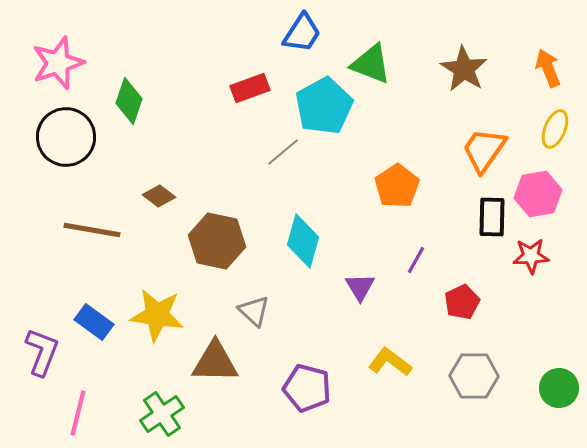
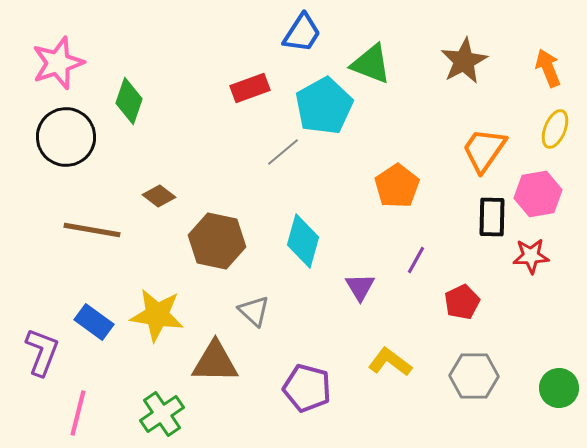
brown star: moved 8 px up; rotated 12 degrees clockwise
